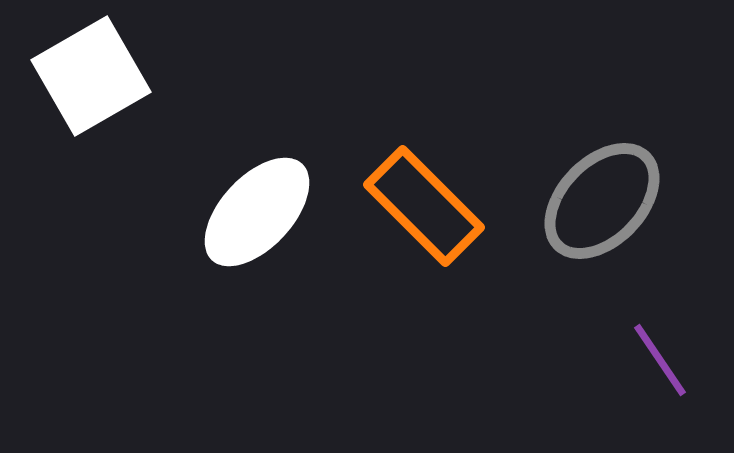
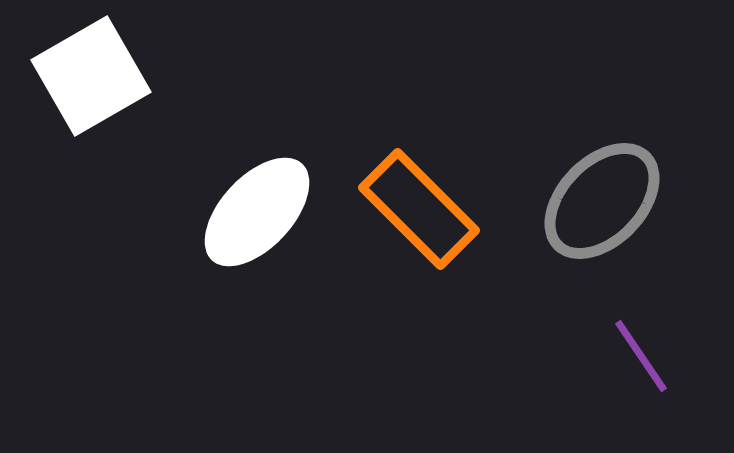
orange rectangle: moved 5 px left, 3 px down
purple line: moved 19 px left, 4 px up
